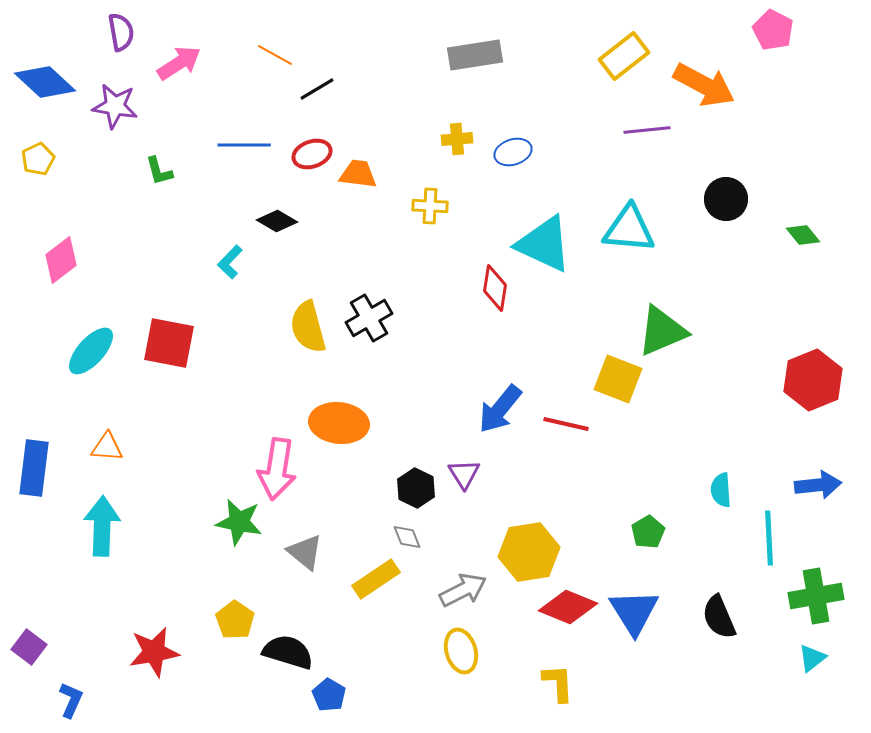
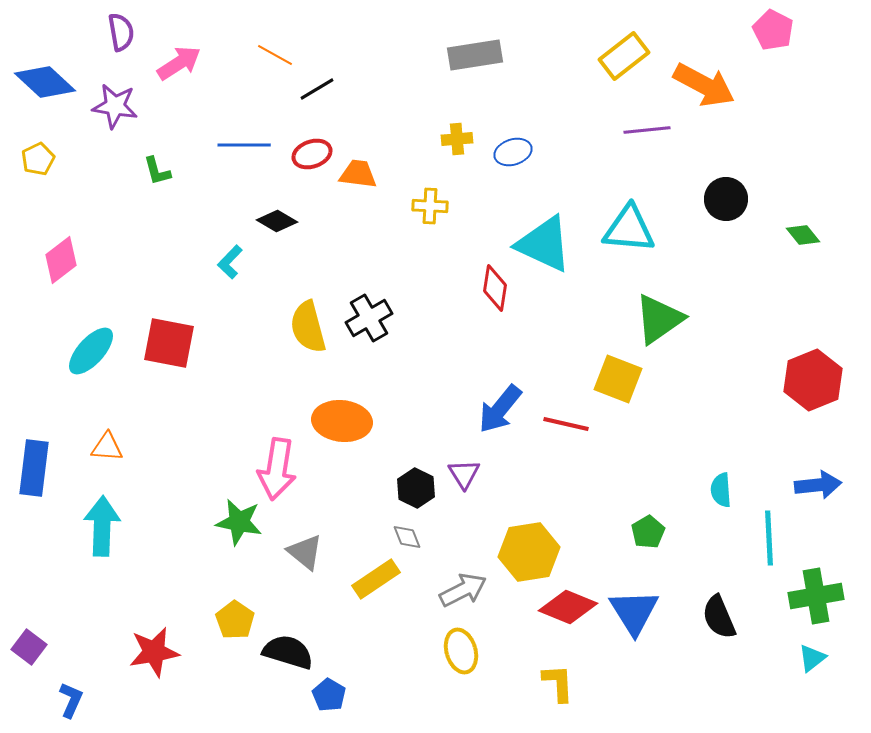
green L-shape at (159, 171): moved 2 px left
green triangle at (662, 331): moved 3 px left, 12 px up; rotated 12 degrees counterclockwise
orange ellipse at (339, 423): moved 3 px right, 2 px up
